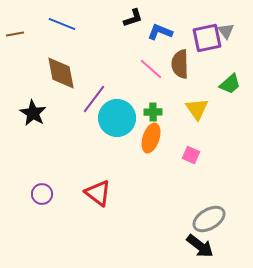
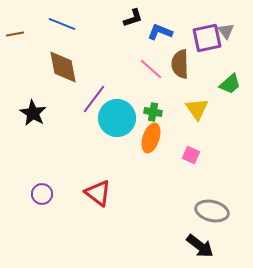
brown diamond: moved 2 px right, 6 px up
green cross: rotated 12 degrees clockwise
gray ellipse: moved 3 px right, 8 px up; rotated 44 degrees clockwise
